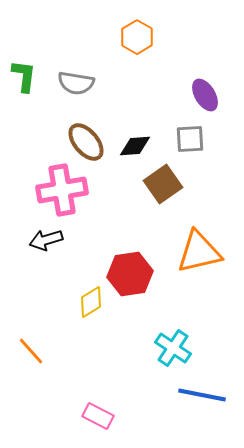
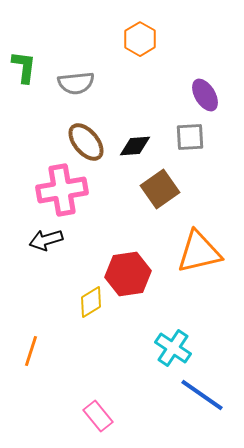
orange hexagon: moved 3 px right, 2 px down
green L-shape: moved 9 px up
gray semicircle: rotated 15 degrees counterclockwise
gray square: moved 2 px up
brown square: moved 3 px left, 5 px down
red hexagon: moved 2 px left
orange line: rotated 60 degrees clockwise
blue line: rotated 24 degrees clockwise
pink rectangle: rotated 24 degrees clockwise
